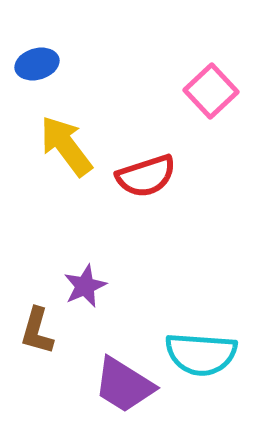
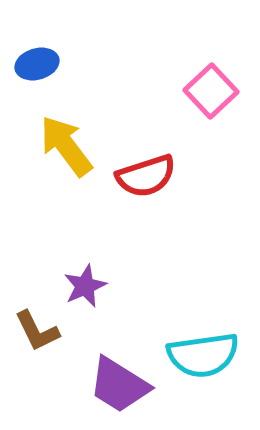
brown L-shape: rotated 42 degrees counterclockwise
cyan semicircle: moved 2 px right, 1 px down; rotated 12 degrees counterclockwise
purple trapezoid: moved 5 px left
